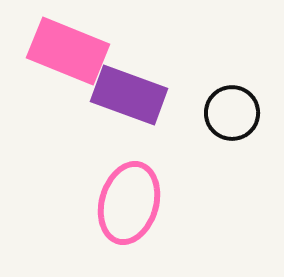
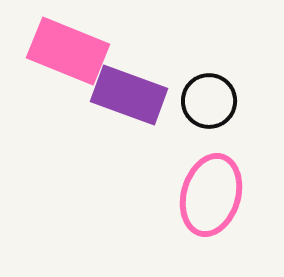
black circle: moved 23 px left, 12 px up
pink ellipse: moved 82 px right, 8 px up
